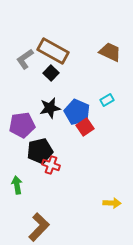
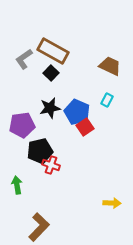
brown trapezoid: moved 14 px down
gray L-shape: moved 1 px left
cyan rectangle: rotated 32 degrees counterclockwise
